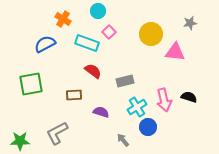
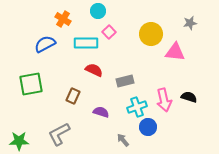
cyan rectangle: moved 1 px left; rotated 20 degrees counterclockwise
red semicircle: moved 1 px right, 1 px up; rotated 12 degrees counterclockwise
brown rectangle: moved 1 px left, 1 px down; rotated 63 degrees counterclockwise
cyan cross: rotated 12 degrees clockwise
gray L-shape: moved 2 px right, 1 px down
green star: moved 1 px left
